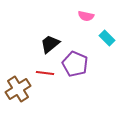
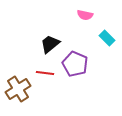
pink semicircle: moved 1 px left, 1 px up
